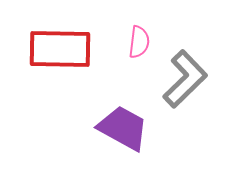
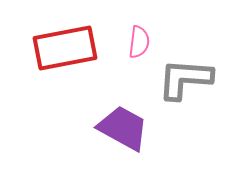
red rectangle: moved 5 px right, 1 px up; rotated 12 degrees counterclockwise
gray L-shape: rotated 132 degrees counterclockwise
